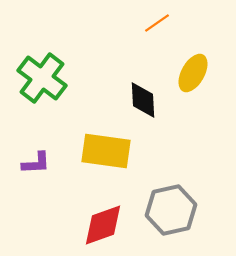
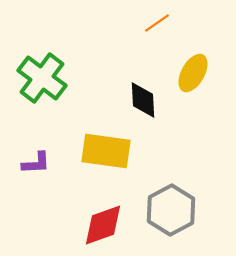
gray hexagon: rotated 15 degrees counterclockwise
